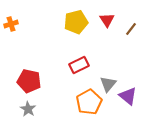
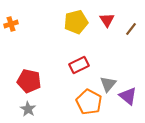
orange pentagon: rotated 15 degrees counterclockwise
